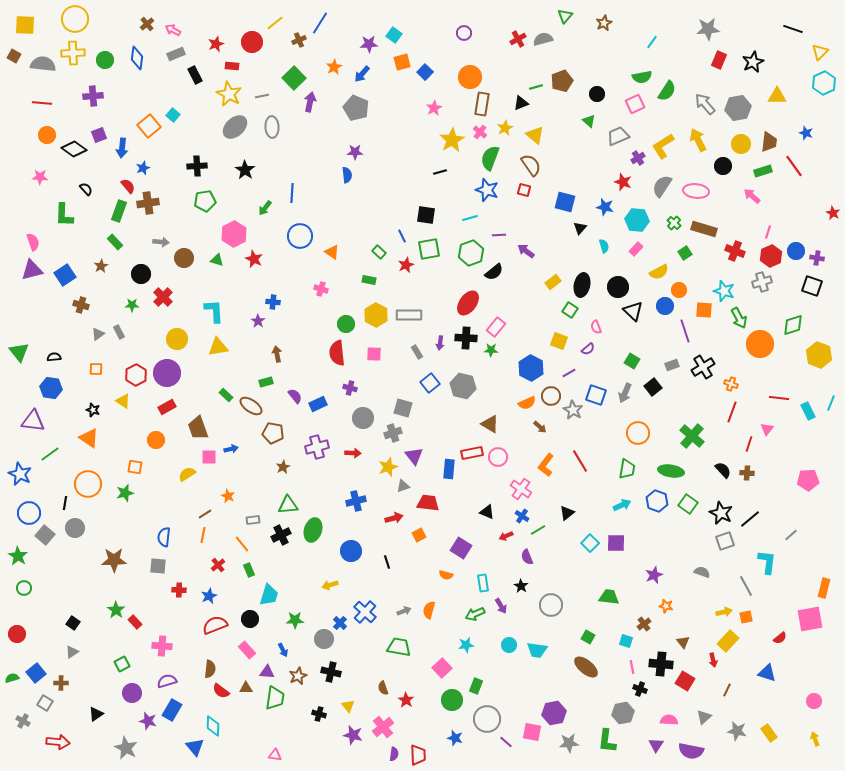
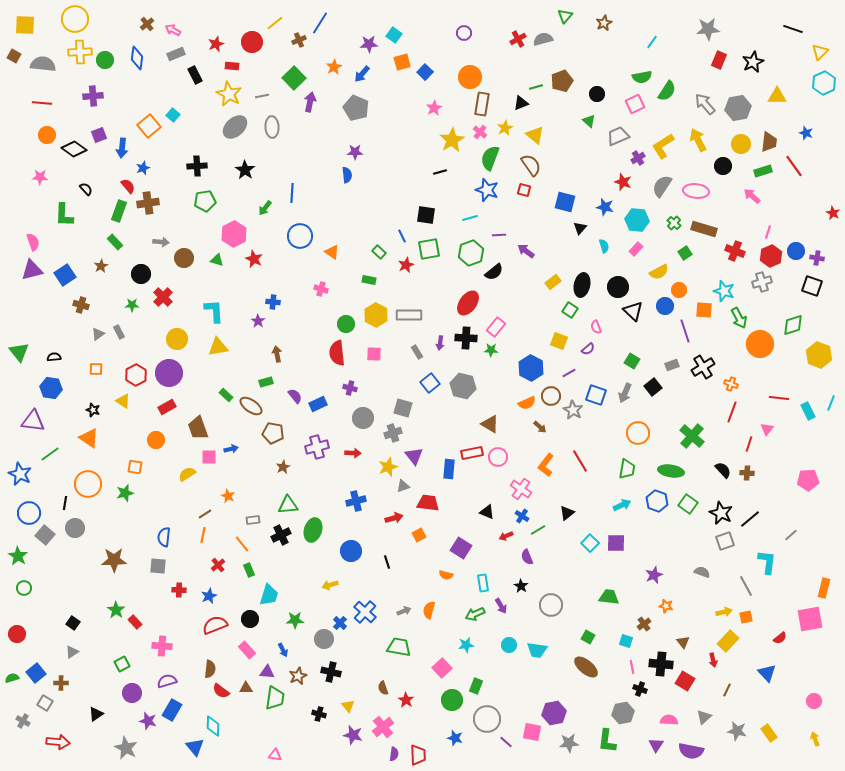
yellow cross at (73, 53): moved 7 px right, 1 px up
purple circle at (167, 373): moved 2 px right
blue triangle at (767, 673): rotated 30 degrees clockwise
